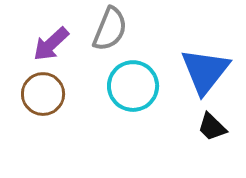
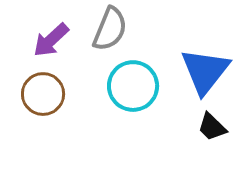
purple arrow: moved 4 px up
